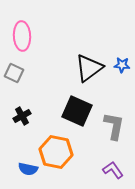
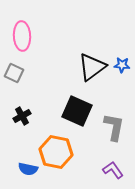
black triangle: moved 3 px right, 1 px up
gray L-shape: moved 1 px down
